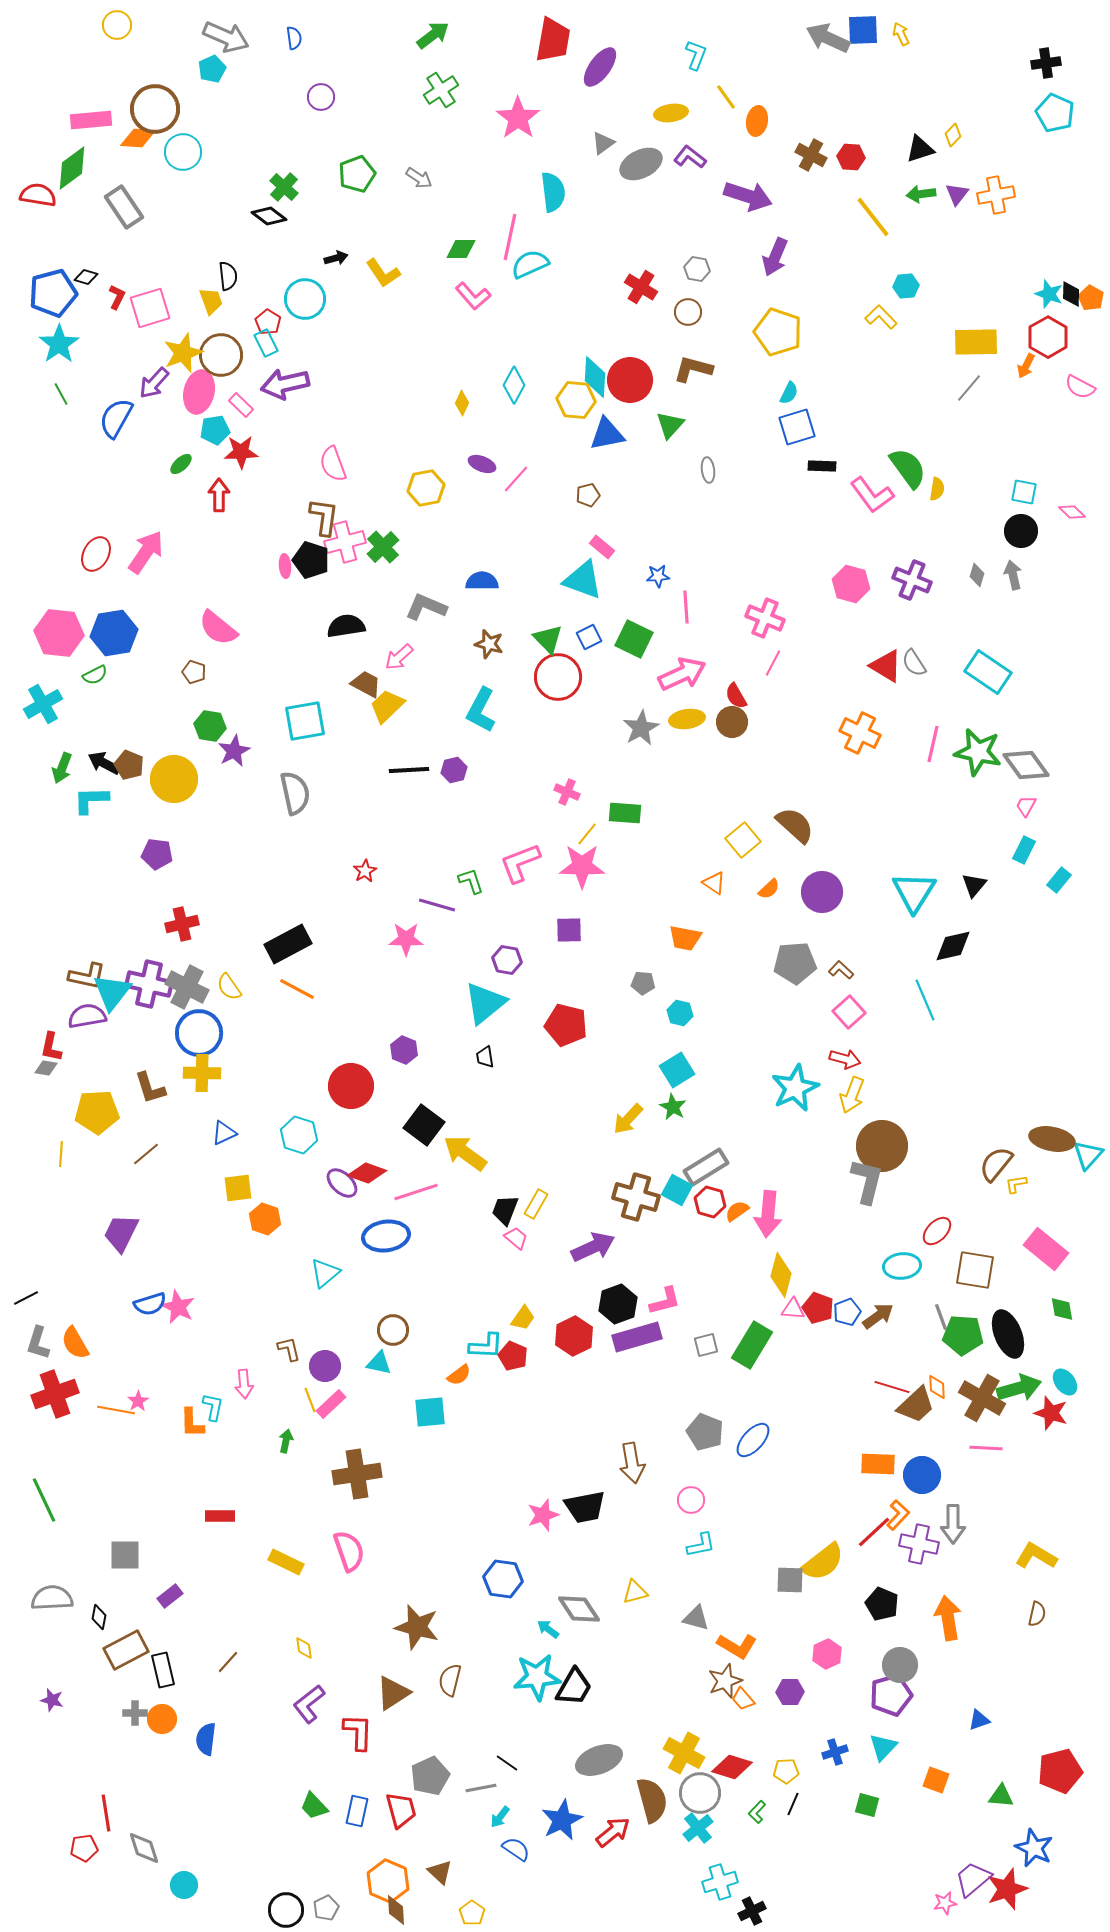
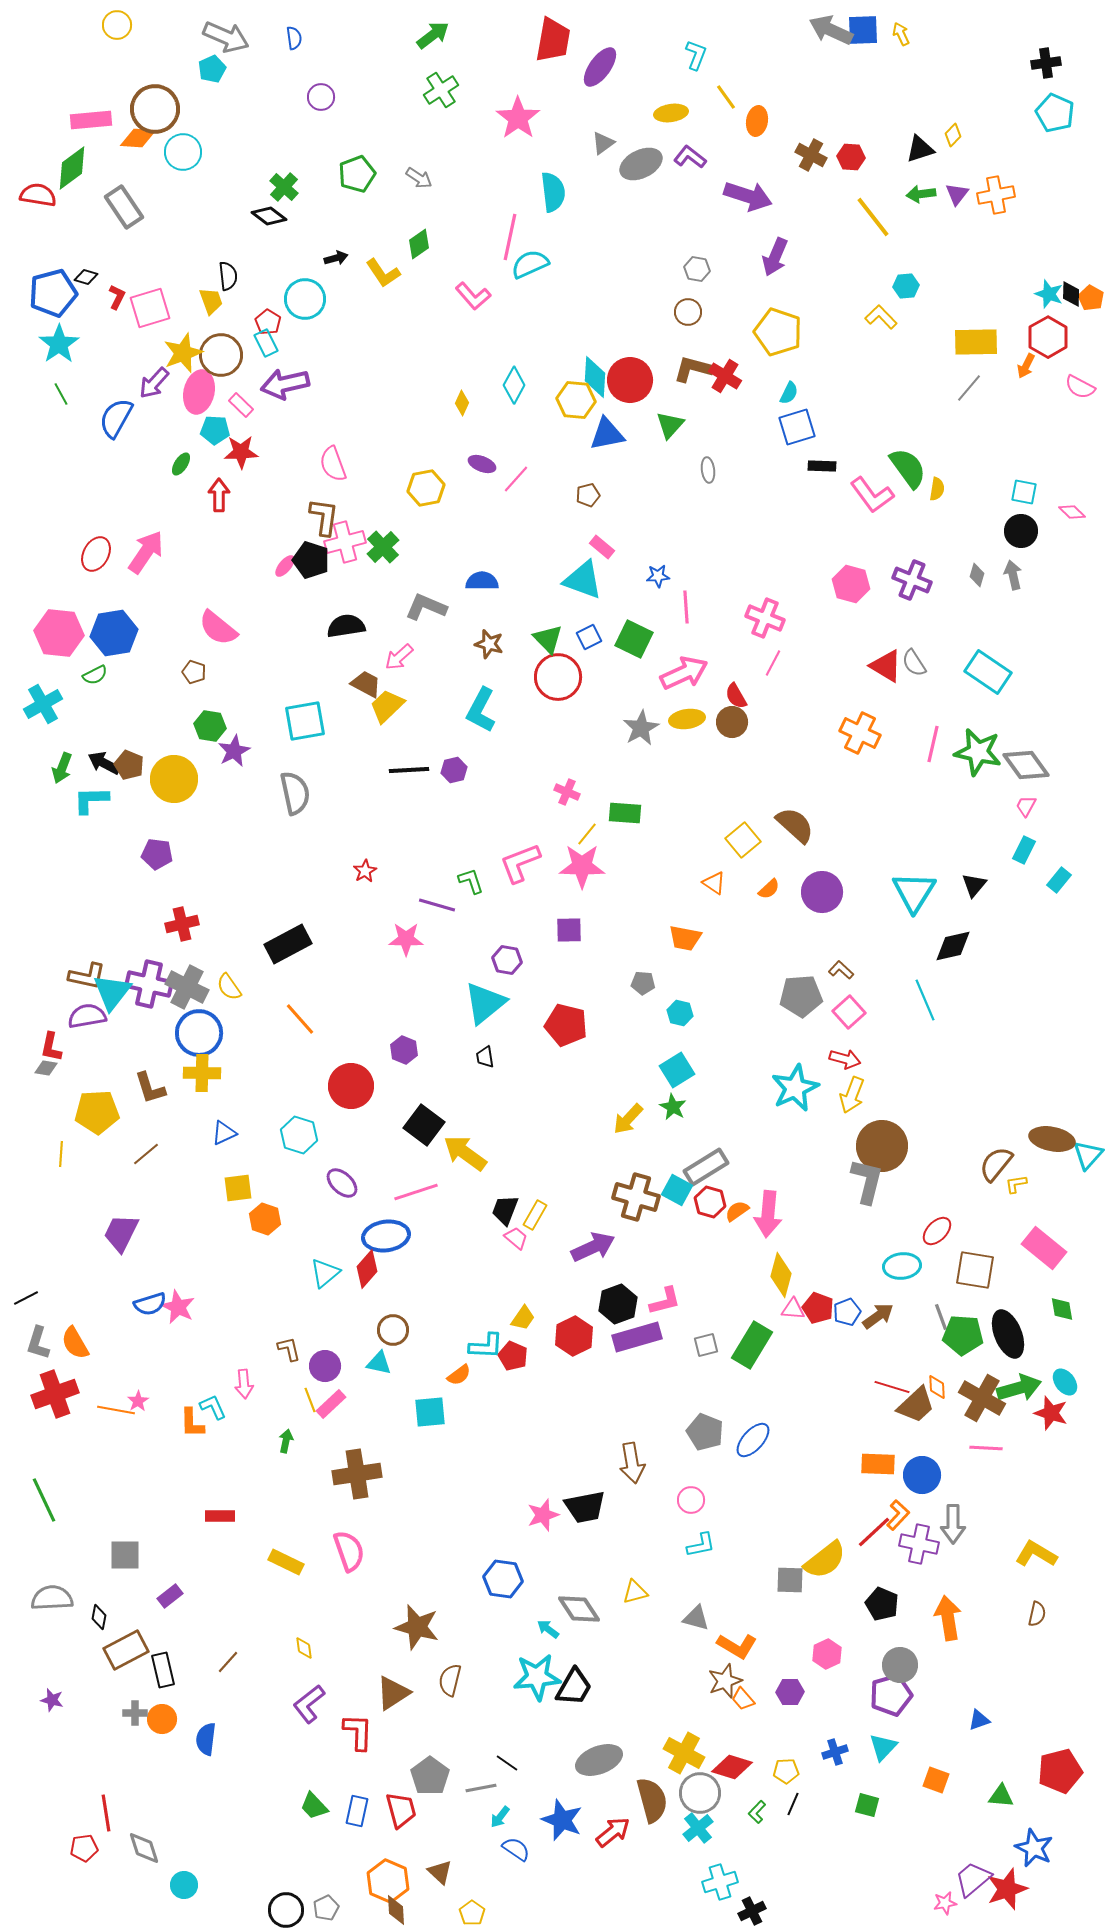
gray arrow at (828, 38): moved 3 px right, 8 px up
green diamond at (461, 249): moved 42 px left, 5 px up; rotated 36 degrees counterclockwise
red cross at (641, 287): moved 84 px right, 89 px down
cyan pentagon at (215, 430): rotated 12 degrees clockwise
green ellipse at (181, 464): rotated 15 degrees counterclockwise
pink ellipse at (285, 566): rotated 45 degrees clockwise
pink arrow at (682, 674): moved 2 px right, 1 px up
gray pentagon at (795, 963): moved 6 px right, 33 px down
orange line at (297, 989): moved 3 px right, 30 px down; rotated 21 degrees clockwise
red diamond at (367, 1173): moved 96 px down; rotated 69 degrees counterclockwise
yellow rectangle at (536, 1204): moved 1 px left, 11 px down
pink rectangle at (1046, 1249): moved 2 px left, 1 px up
cyan L-shape at (213, 1407): rotated 36 degrees counterclockwise
yellow L-shape at (1036, 1556): moved 2 px up
yellow semicircle at (823, 1562): moved 2 px right, 2 px up
gray pentagon at (430, 1776): rotated 12 degrees counterclockwise
blue star at (562, 1820): rotated 24 degrees counterclockwise
